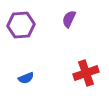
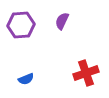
purple semicircle: moved 7 px left, 2 px down
blue semicircle: moved 1 px down
